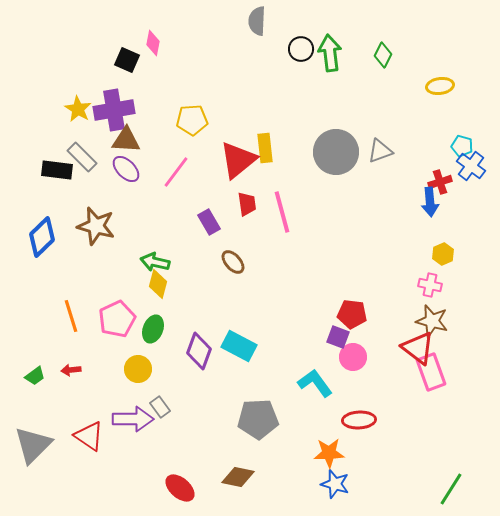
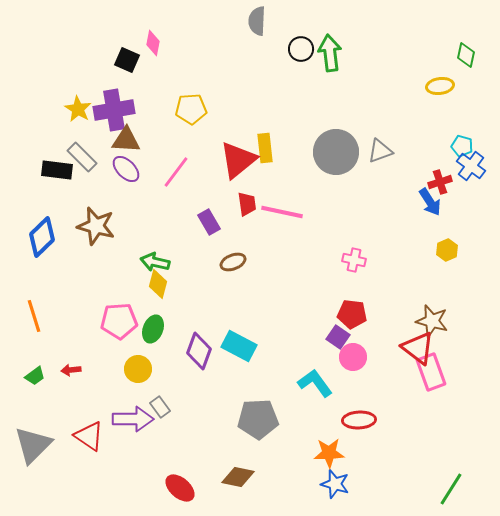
green diamond at (383, 55): moved 83 px right; rotated 15 degrees counterclockwise
yellow pentagon at (192, 120): moved 1 px left, 11 px up
blue arrow at (430, 202): rotated 28 degrees counterclockwise
pink line at (282, 212): rotated 63 degrees counterclockwise
yellow hexagon at (443, 254): moved 4 px right, 4 px up
brown ellipse at (233, 262): rotated 70 degrees counterclockwise
pink cross at (430, 285): moved 76 px left, 25 px up
orange line at (71, 316): moved 37 px left
pink pentagon at (117, 319): moved 2 px right, 2 px down; rotated 21 degrees clockwise
purple square at (338, 337): rotated 15 degrees clockwise
